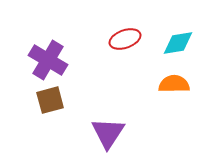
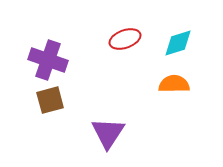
cyan diamond: rotated 8 degrees counterclockwise
purple cross: rotated 12 degrees counterclockwise
